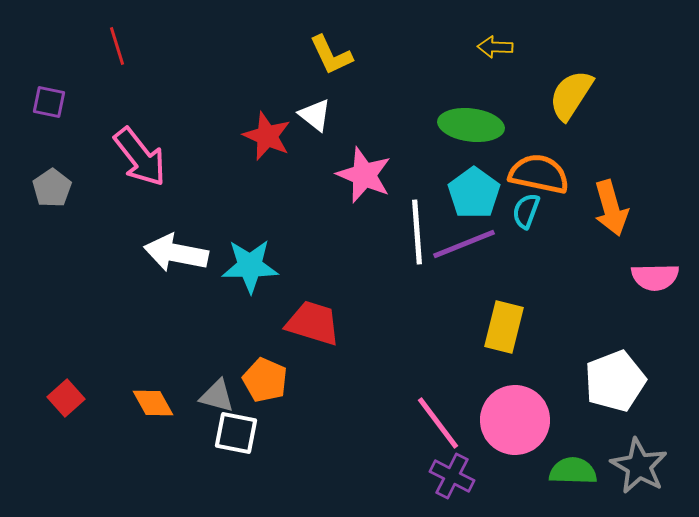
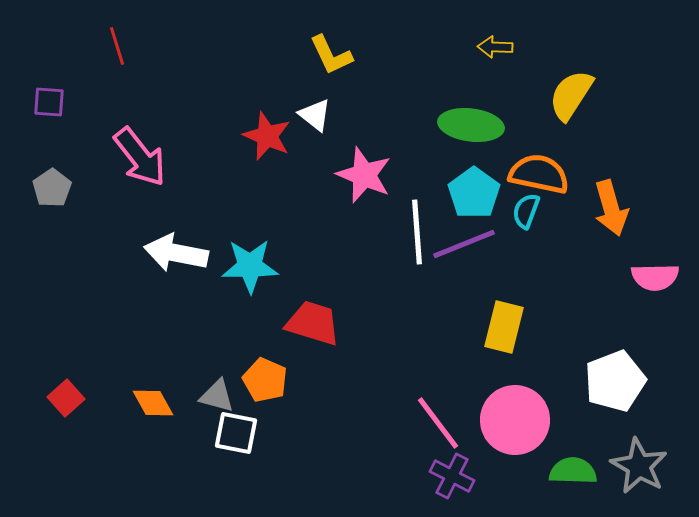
purple square: rotated 8 degrees counterclockwise
